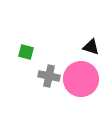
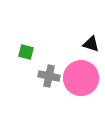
black triangle: moved 3 px up
pink circle: moved 1 px up
